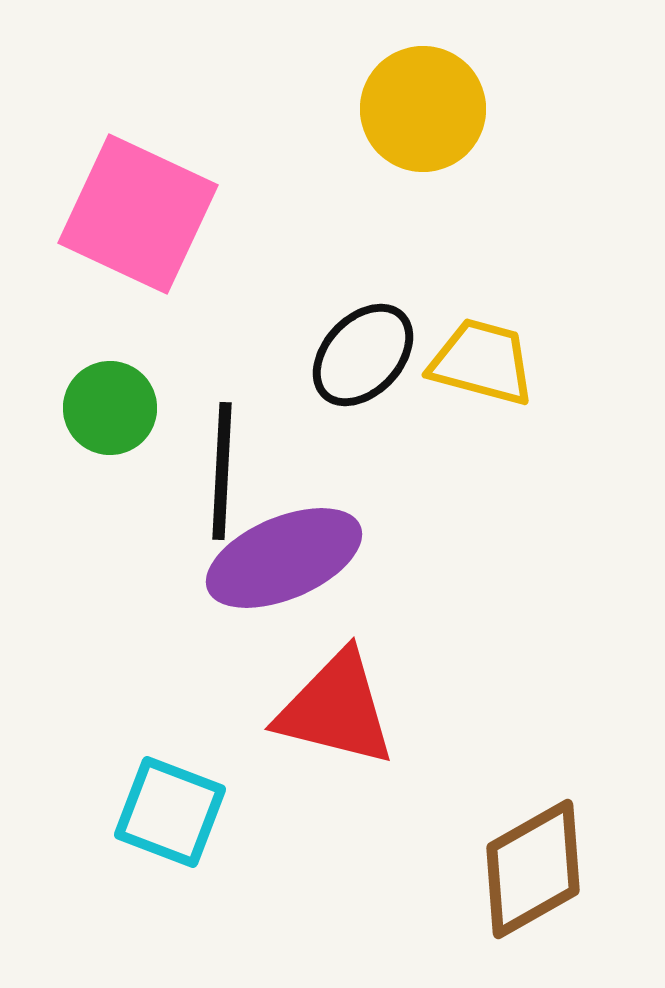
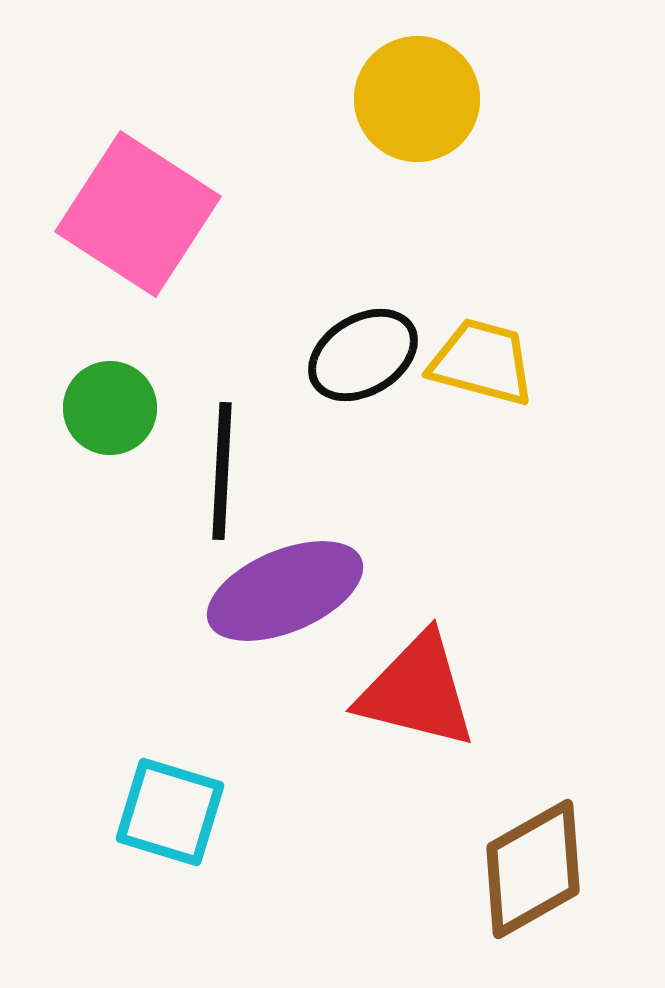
yellow circle: moved 6 px left, 10 px up
pink square: rotated 8 degrees clockwise
black ellipse: rotated 16 degrees clockwise
purple ellipse: moved 1 px right, 33 px down
red triangle: moved 81 px right, 18 px up
cyan square: rotated 4 degrees counterclockwise
